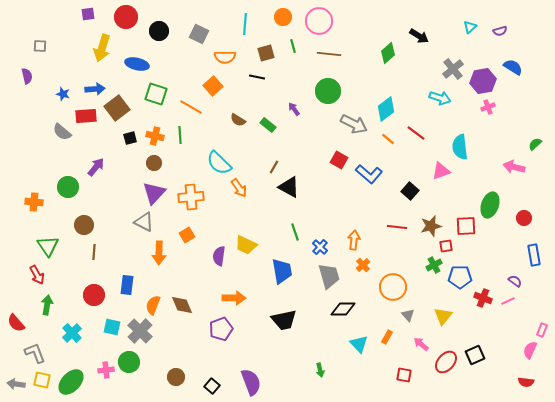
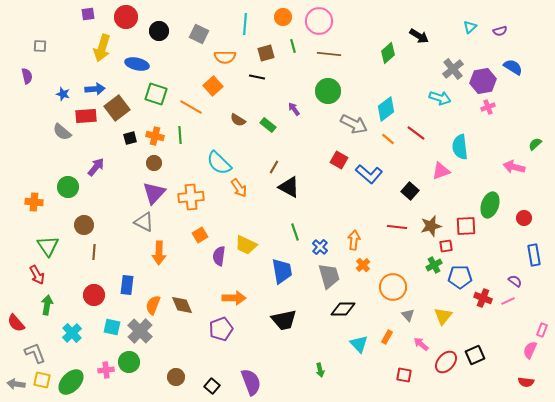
orange square at (187, 235): moved 13 px right
